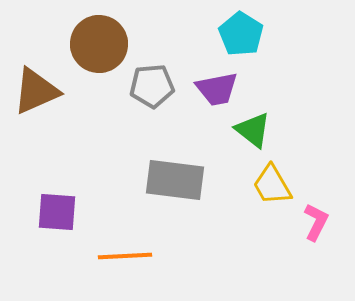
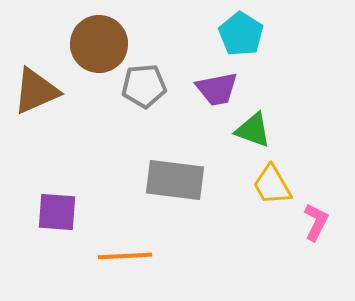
gray pentagon: moved 8 px left
green triangle: rotated 18 degrees counterclockwise
